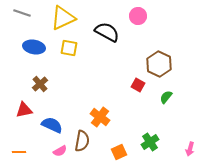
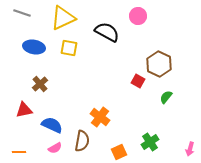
red square: moved 4 px up
pink semicircle: moved 5 px left, 3 px up
